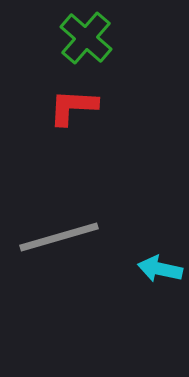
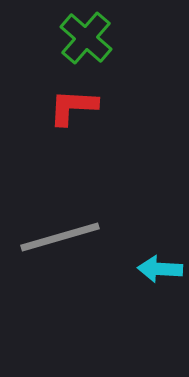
gray line: moved 1 px right
cyan arrow: rotated 9 degrees counterclockwise
